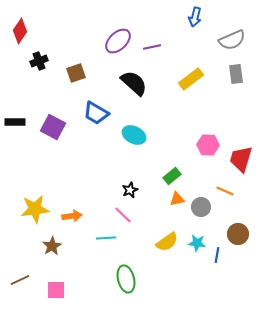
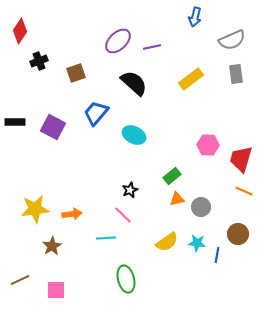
blue trapezoid: rotated 100 degrees clockwise
orange line: moved 19 px right
orange arrow: moved 2 px up
